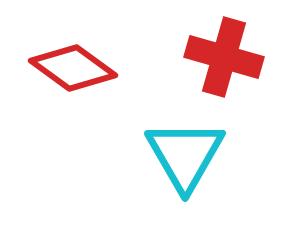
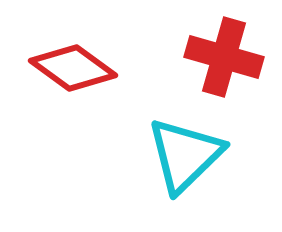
cyan triangle: rotated 16 degrees clockwise
